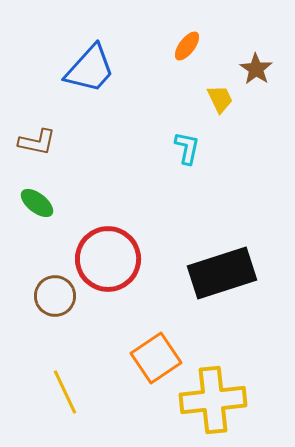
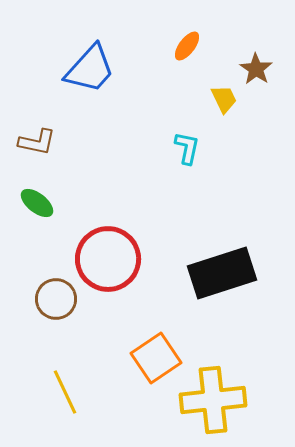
yellow trapezoid: moved 4 px right
brown circle: moved 1 px right, 3 px down
